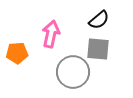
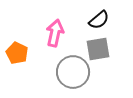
pink arrow: moved 4 px right, 1 px up
gray square: rotated 15 degrees counterclockwise
orange pentagon: rotated 30 degrees clockwise
